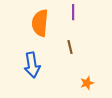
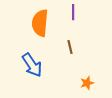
blue arrow: rotated 25 degrees counterclockwise
